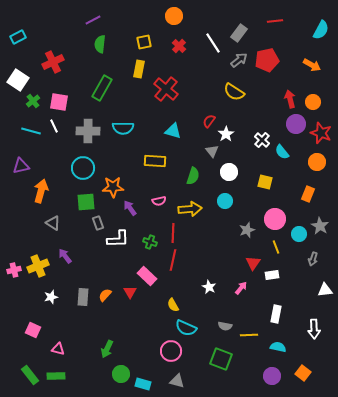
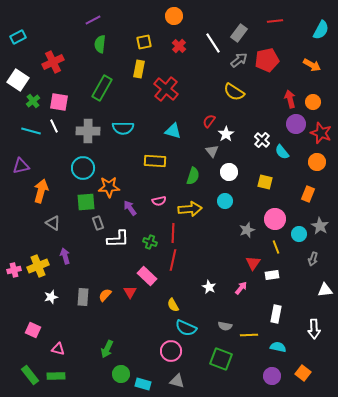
orange star at (113, 187): moved 4 px left
purple arrow at (65, 256): rotated 21 degrees clockwise
